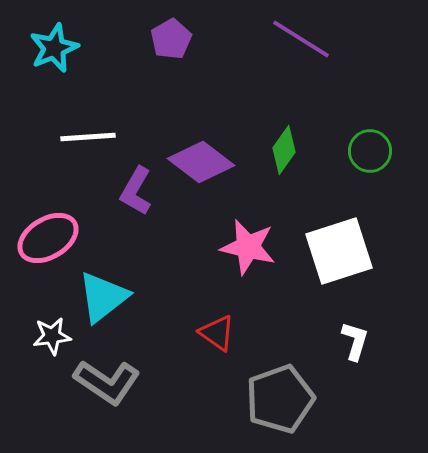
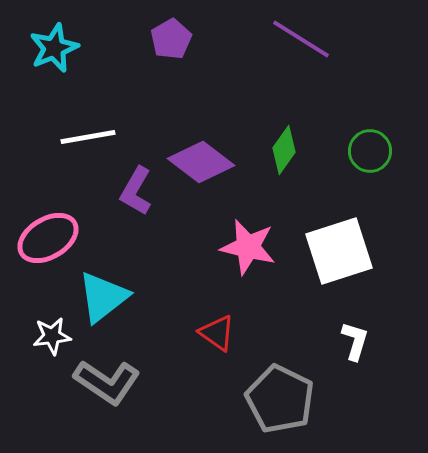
white line: rotated 6 degrees counterclockwise
gray pentagon: rotated 26 degrees counterclockwise
